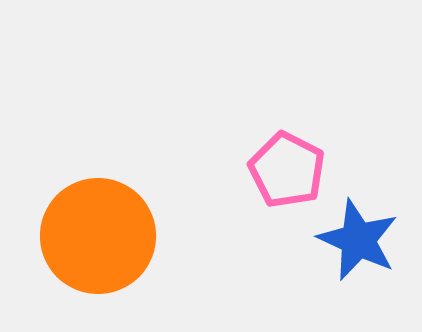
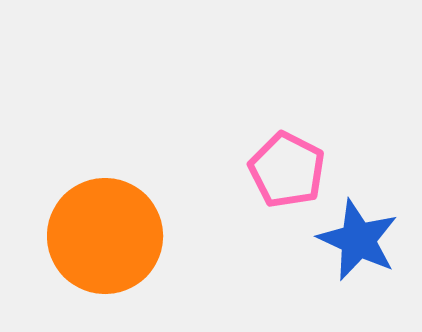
orange circle: moved 7 px right
